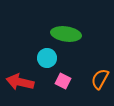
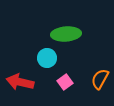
green ellipse: rotated 12 degrees counterclockwise
pink square: moved 2 px right, 1 px down; rotated 28 degrees clockwise
